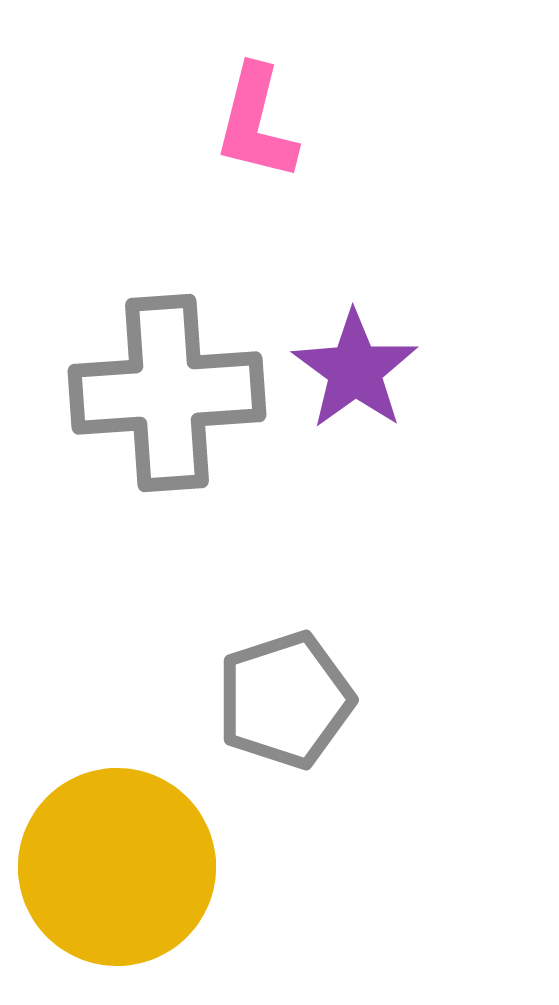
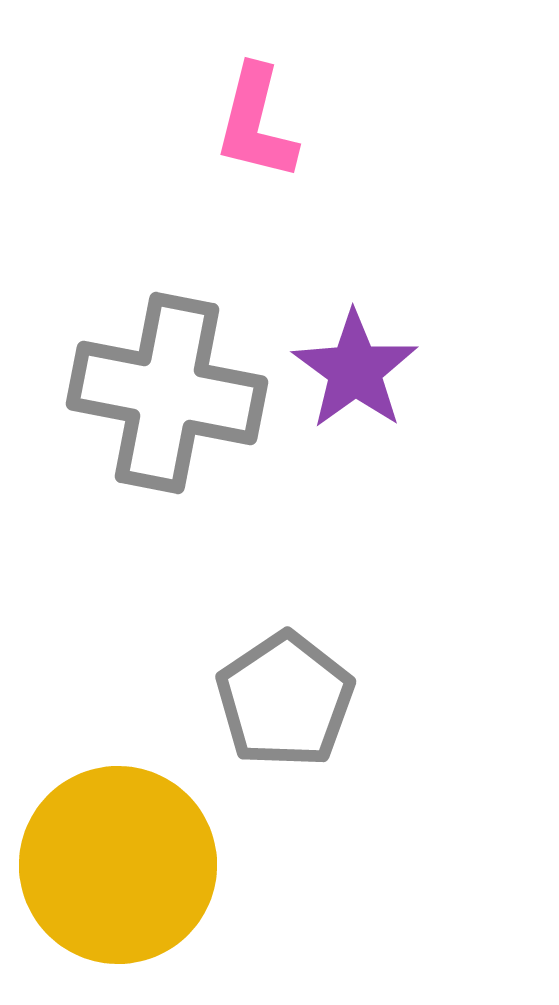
gray cross: rotated 15 degrees clockwise
gray pentagon: rotated 16 degrees counterclockwise
yellow circle: moved 1 px right, 2 px up
